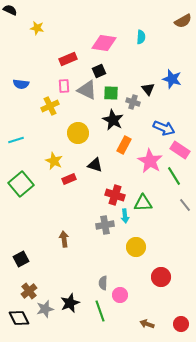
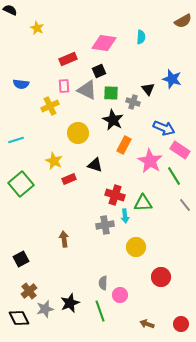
yellow star at (37, 28): rotated 16 degrees clockwise
